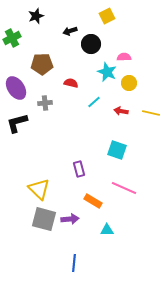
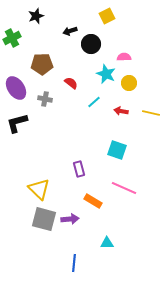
cyan star: moved 1 px left, 2 px down
red semicircle: rotated 24 degrees clockwise
gray cross: moved 4 px up; rotated 16 degrees clockwise
cyan triangle: moved 13 px down
